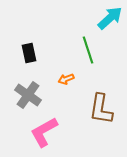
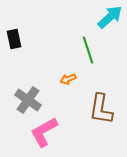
cyan arrow: moved 1 px up
black rectangle: moved 15 px left, 14 px up
orange arrow: moved 2 px right
gray cross: moved 5 px down
